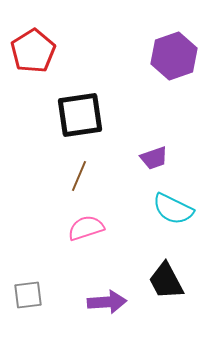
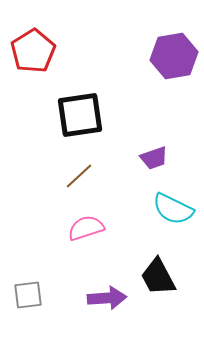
purple hexagon: rotated 9 degrees clockwise
brown line: rotated 24 degrees clockwise
black trapezoid: moved 8 px left, 4 px up
purple arrow: moved 4 px up
